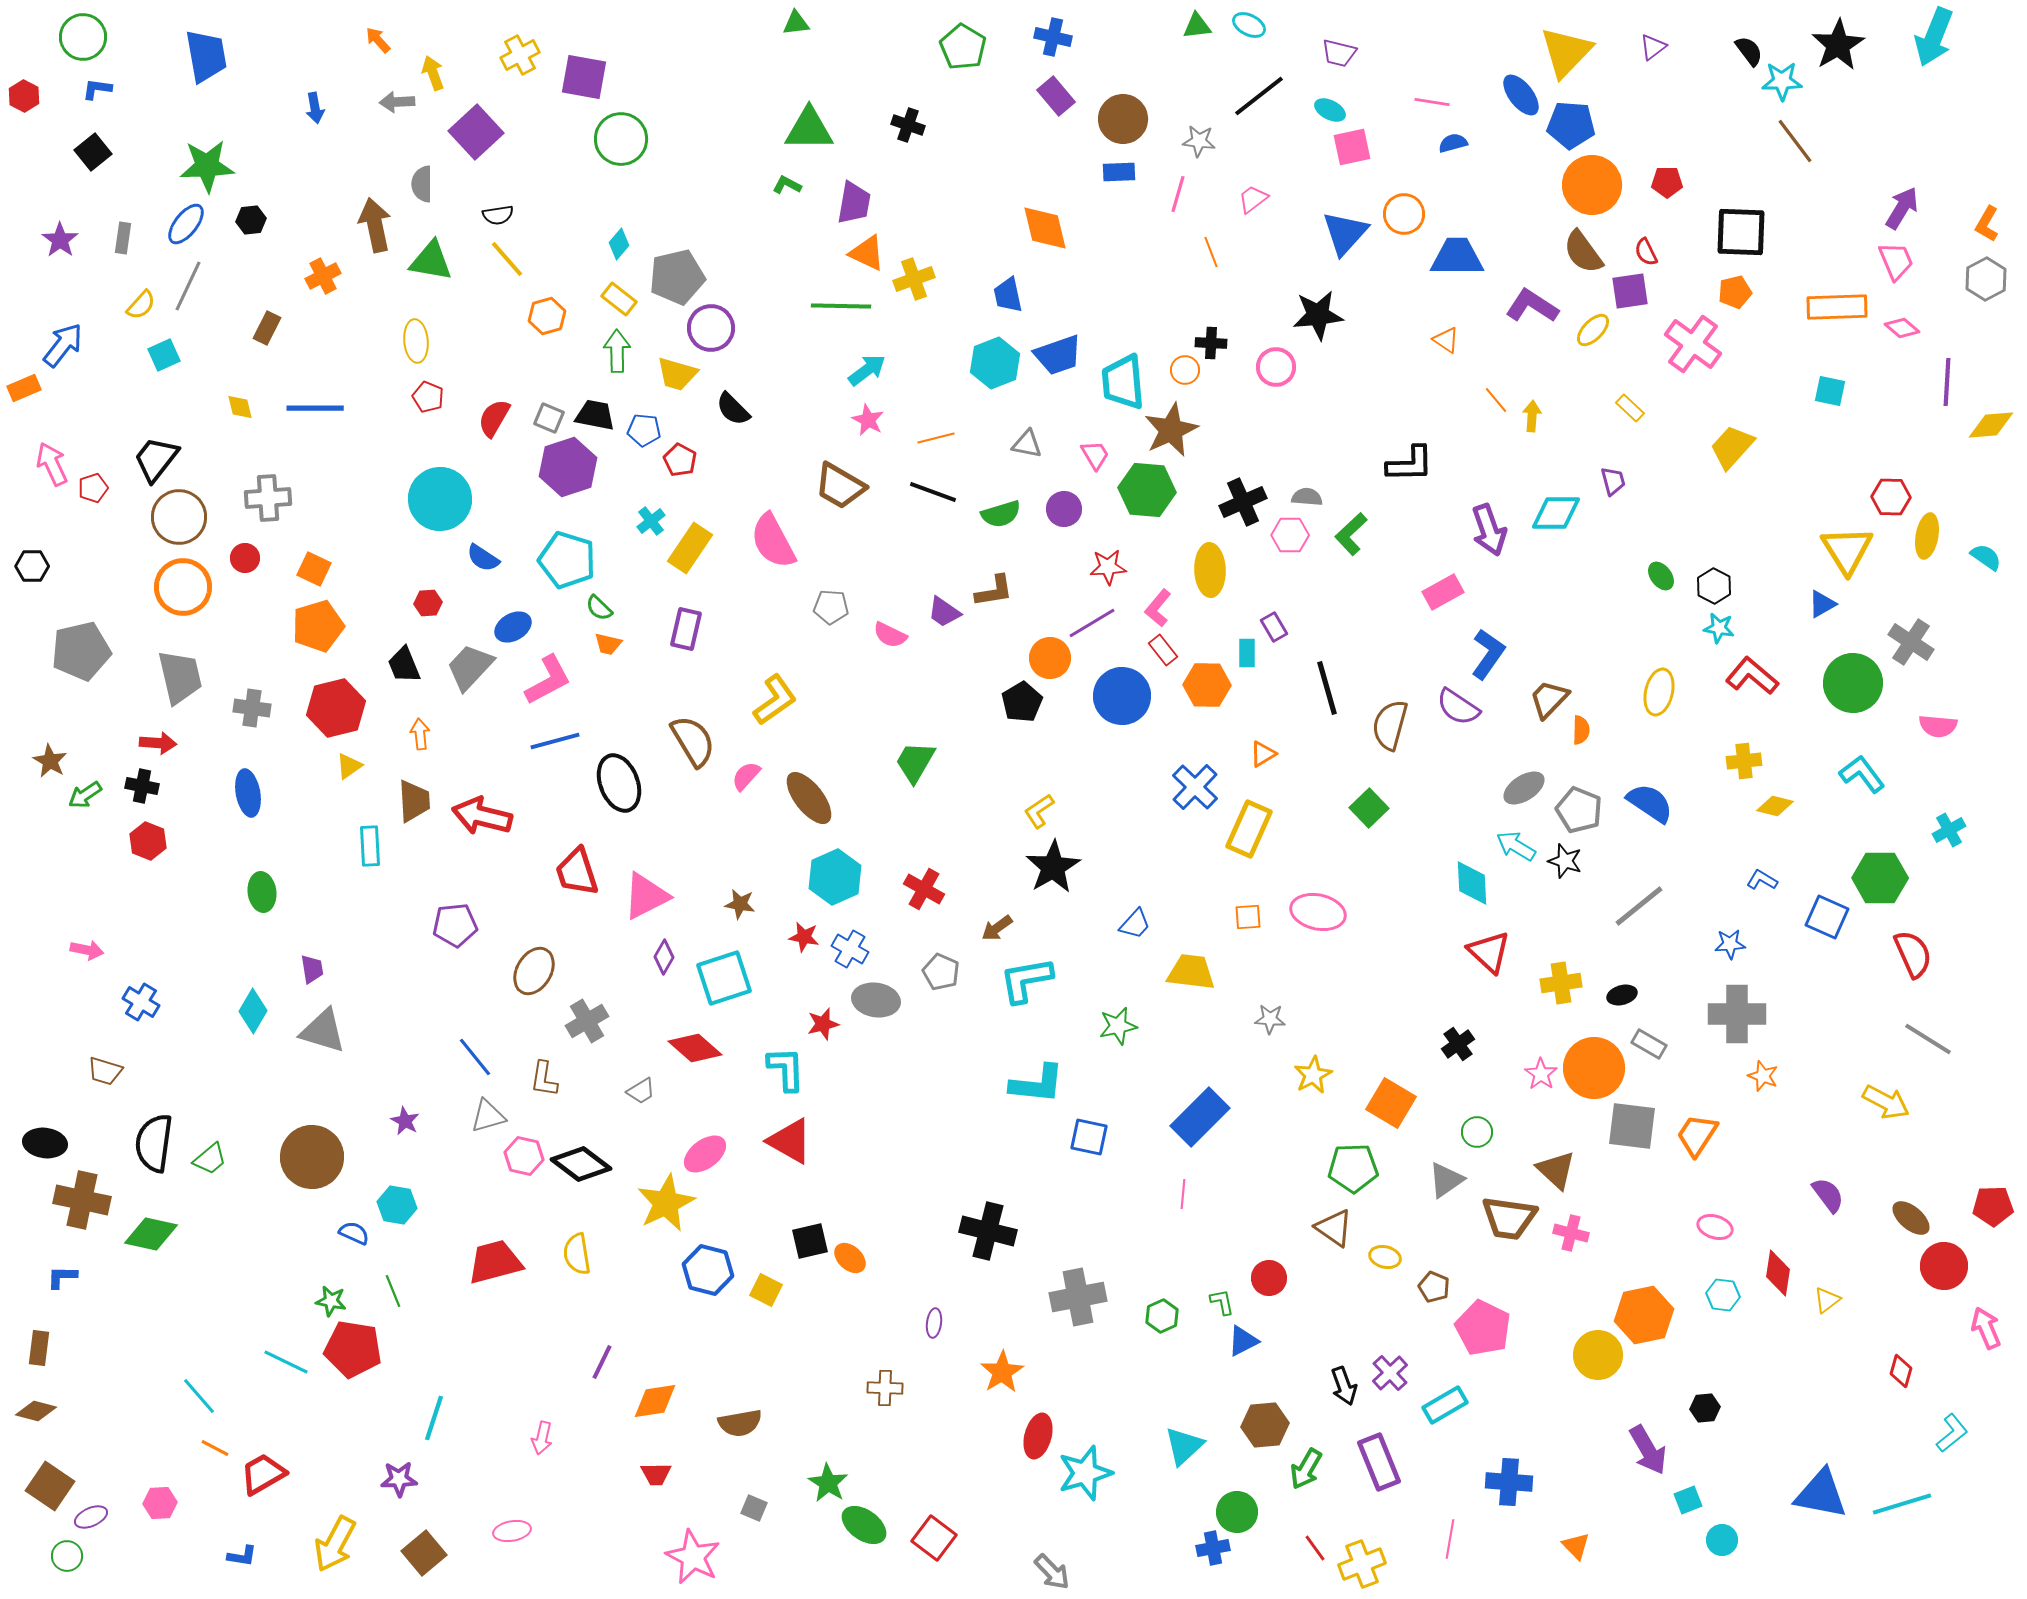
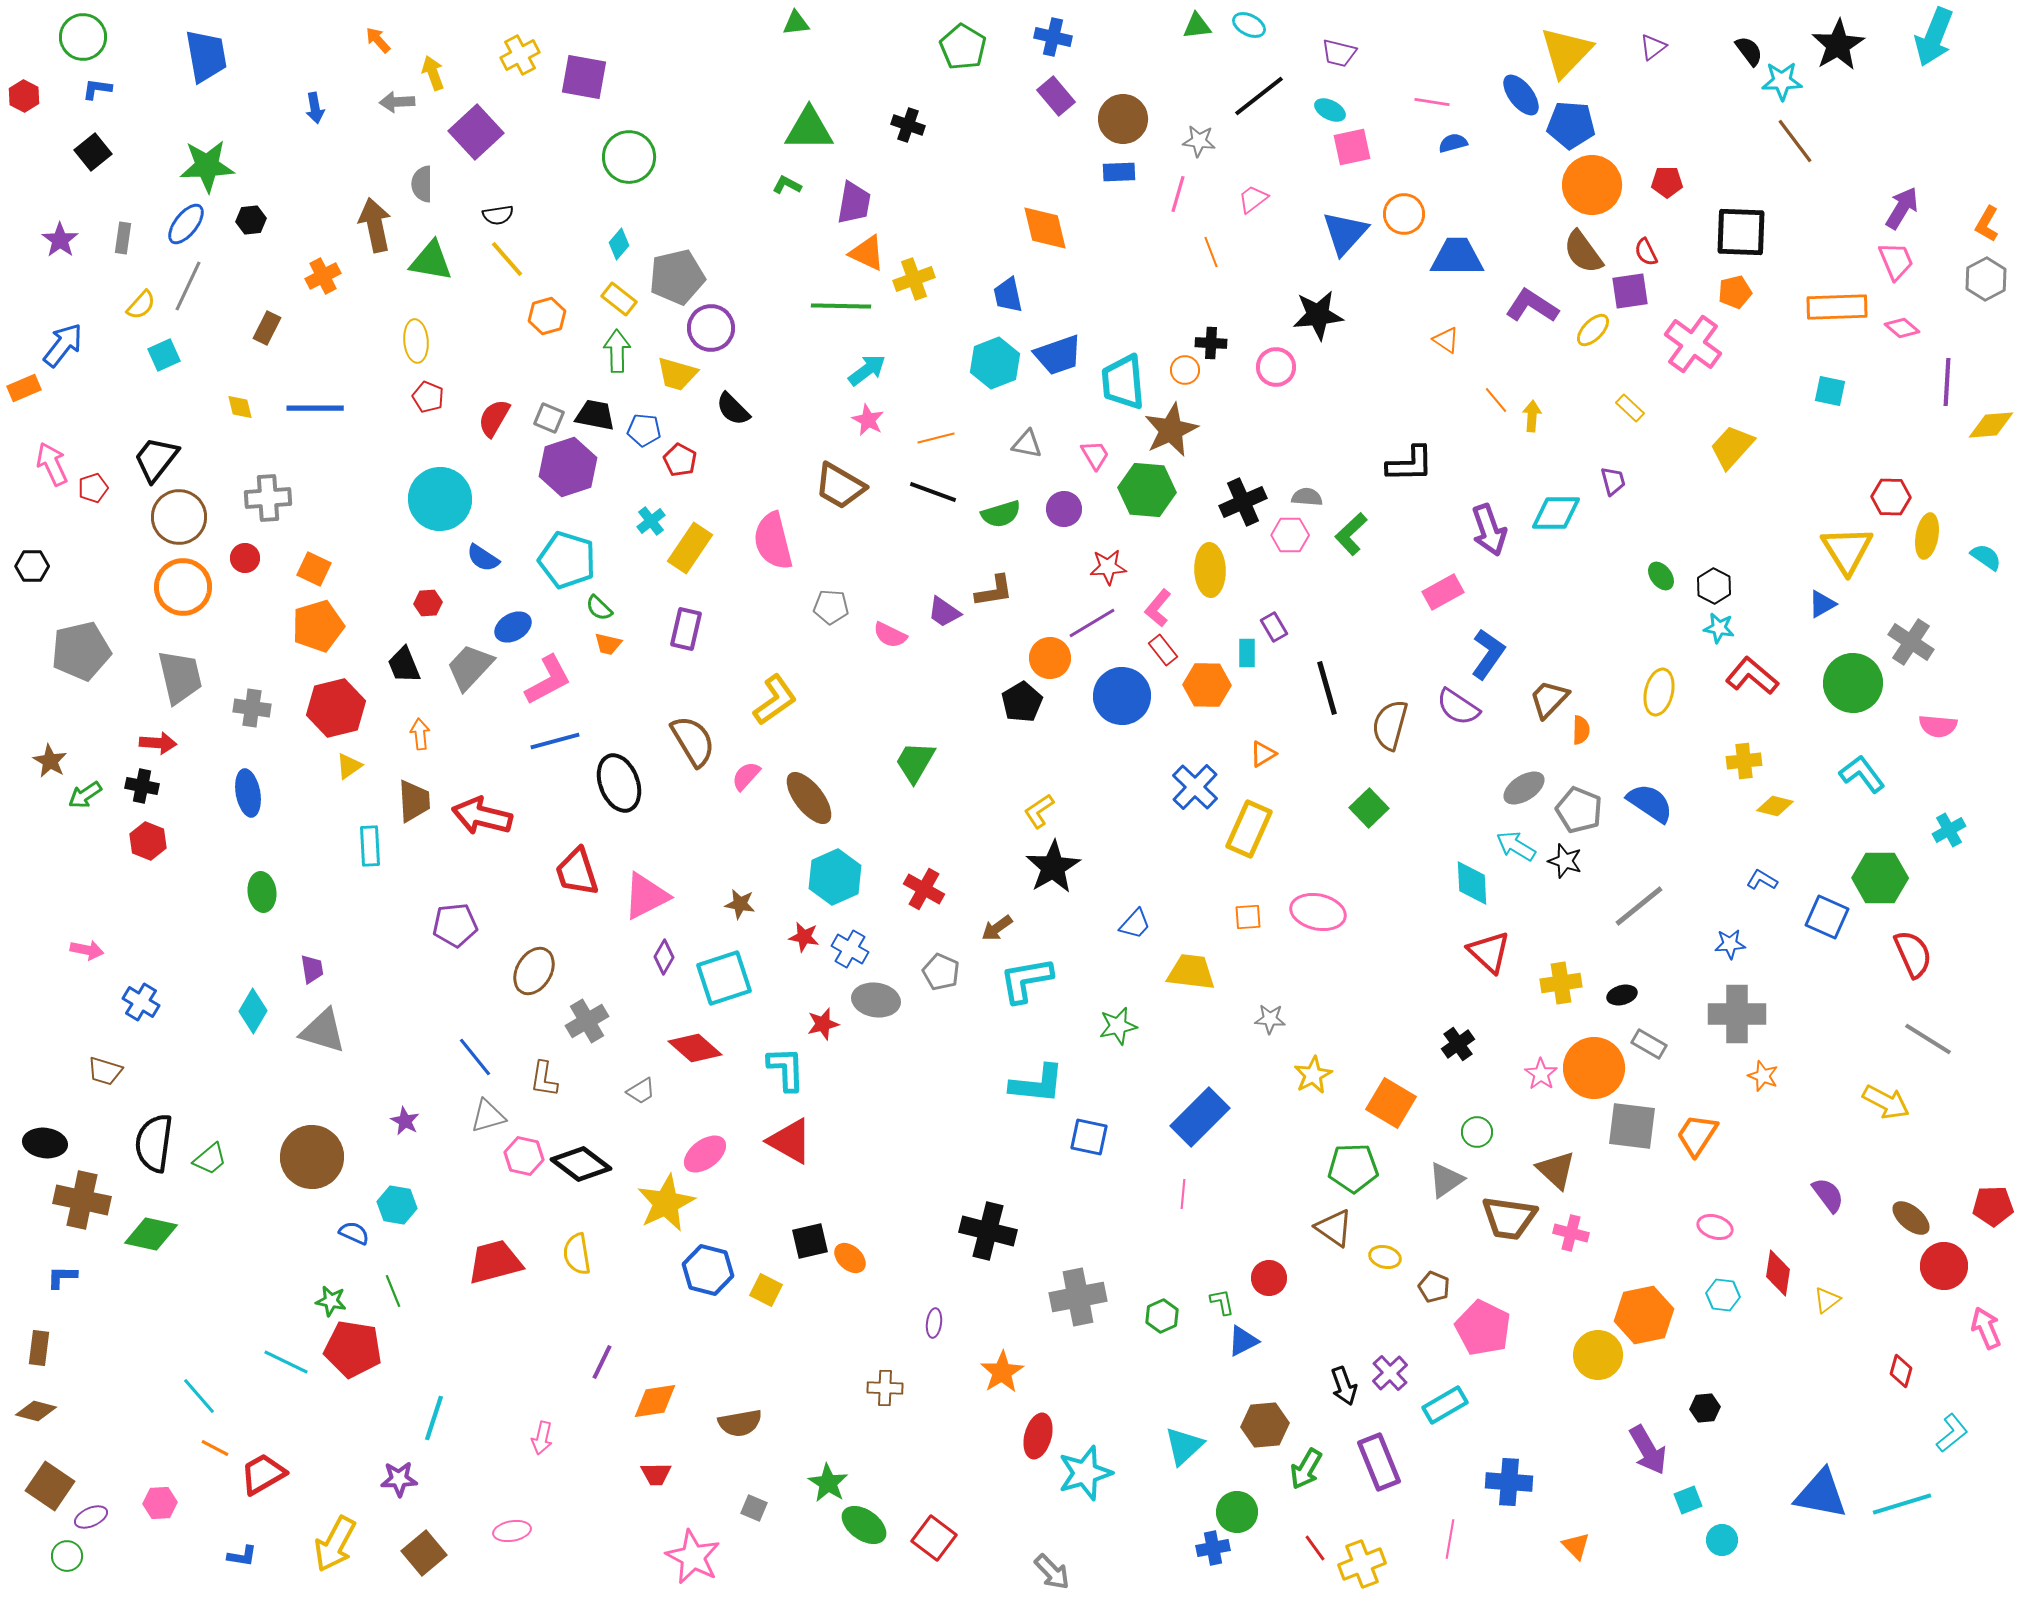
green circle at (621, 139): moved 8 px right, 18 px down
pink semicircle at (773, 541): rotated 14 degrees clockwise
